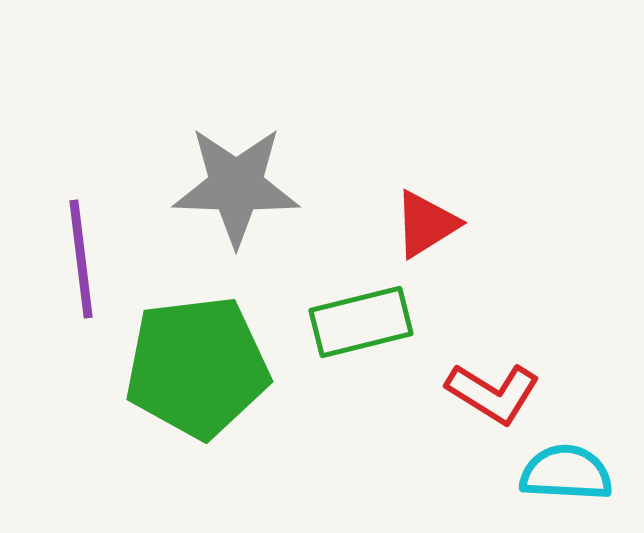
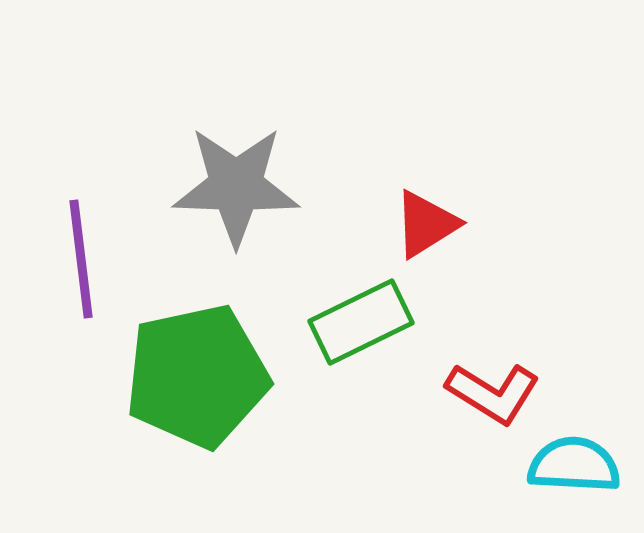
green rectangle: rotated 12 degrees counterclockwise
green pentagon: moved 9 px down; rotated 5 degrees counterclockwise
cyan semicircle: moved 8 px right, 8 px up
